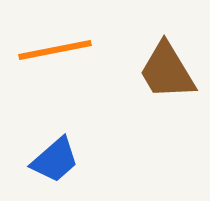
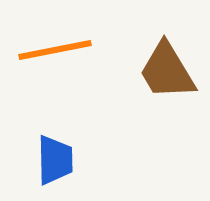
blue trapezoid: rotated 50 degrees counterclockwise
